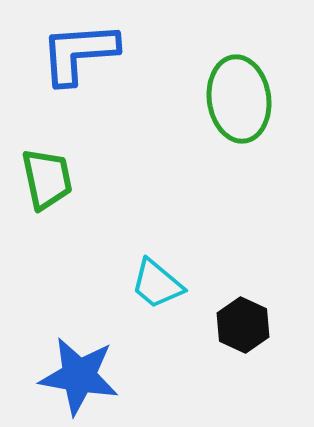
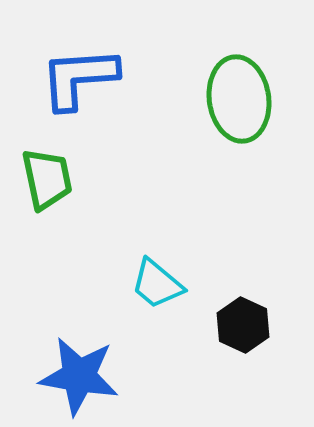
blue L-shape: moved 25 px down
